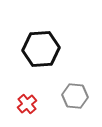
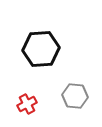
red cross: rotated 12 degrees clockwise
